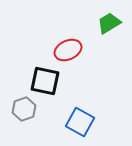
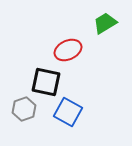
green trapezoid: moved 4 px left
black square: moved 1 px right, 1 px down
blue square: moved 12 px left, 10 px up
